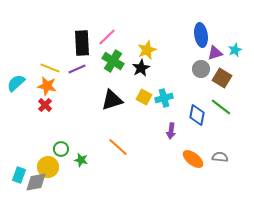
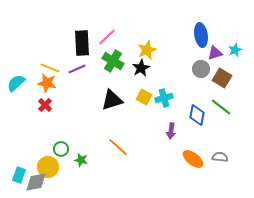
orange star: moved 3 px up
